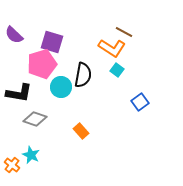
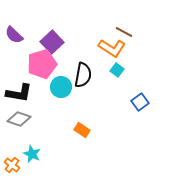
purple square: rotated 30 degrees clockwise
gray diamond: moved 16 px left
orange rectangle: moved 1 px right, 1 px up; rotated 14 degrees counterclockwise
cyan star: moved 1 px right, 1 px up
